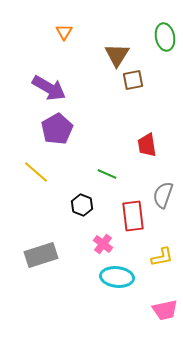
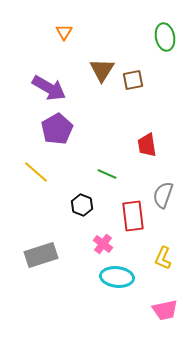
brown triangle: moved 15 px left, 15 px down
yellow L-shape: moved 1 px right, 1 px down; rotated 125 degrees clockwise
